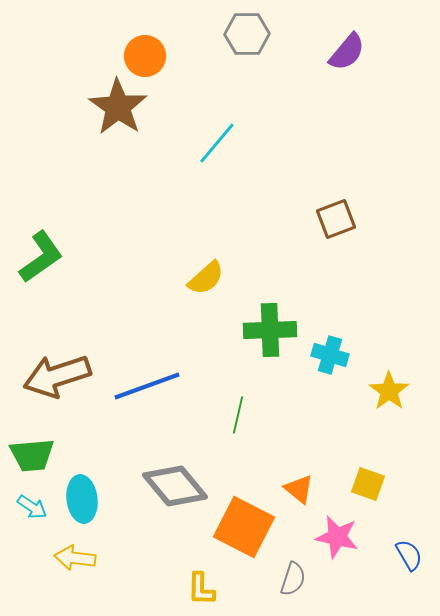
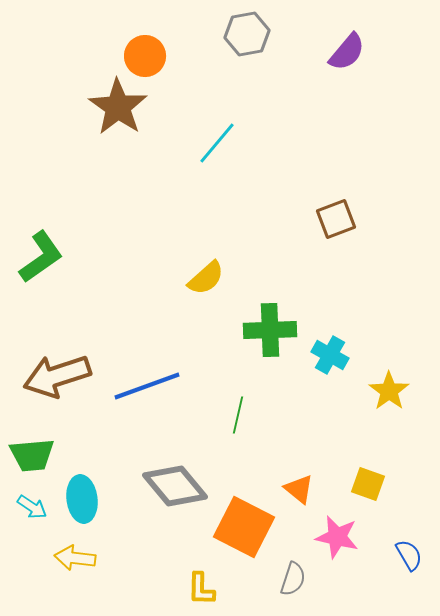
gray hexagon: rotated 9 degrees counterclockwise
cyan cross: rotated 12 degrees clockwise
